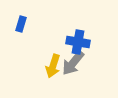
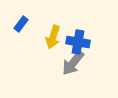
blue rectangle: rotated 21 degrees clockwise
yellow arrow: moved 29 px up
